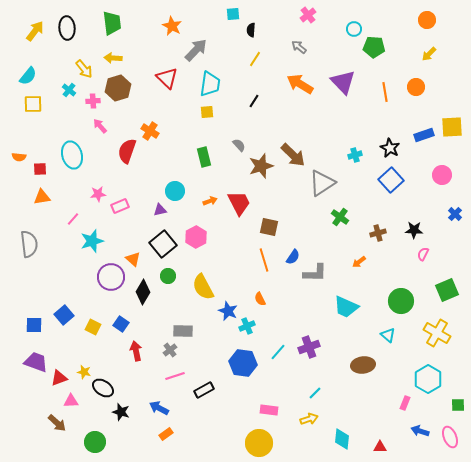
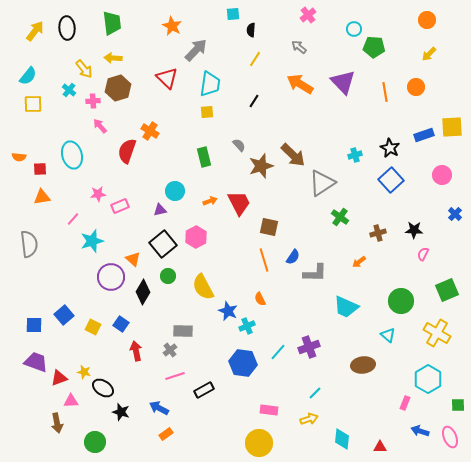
brown arrow at (57, 423): rotated 36 degrees clockwise
